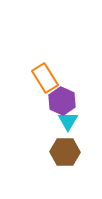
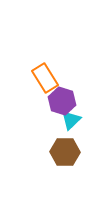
purple hexagon: rotated 8 degrees counterclockwise
cyan triangle: moved 3 px right, 1 px up; rotated 15 degrees clockwise
